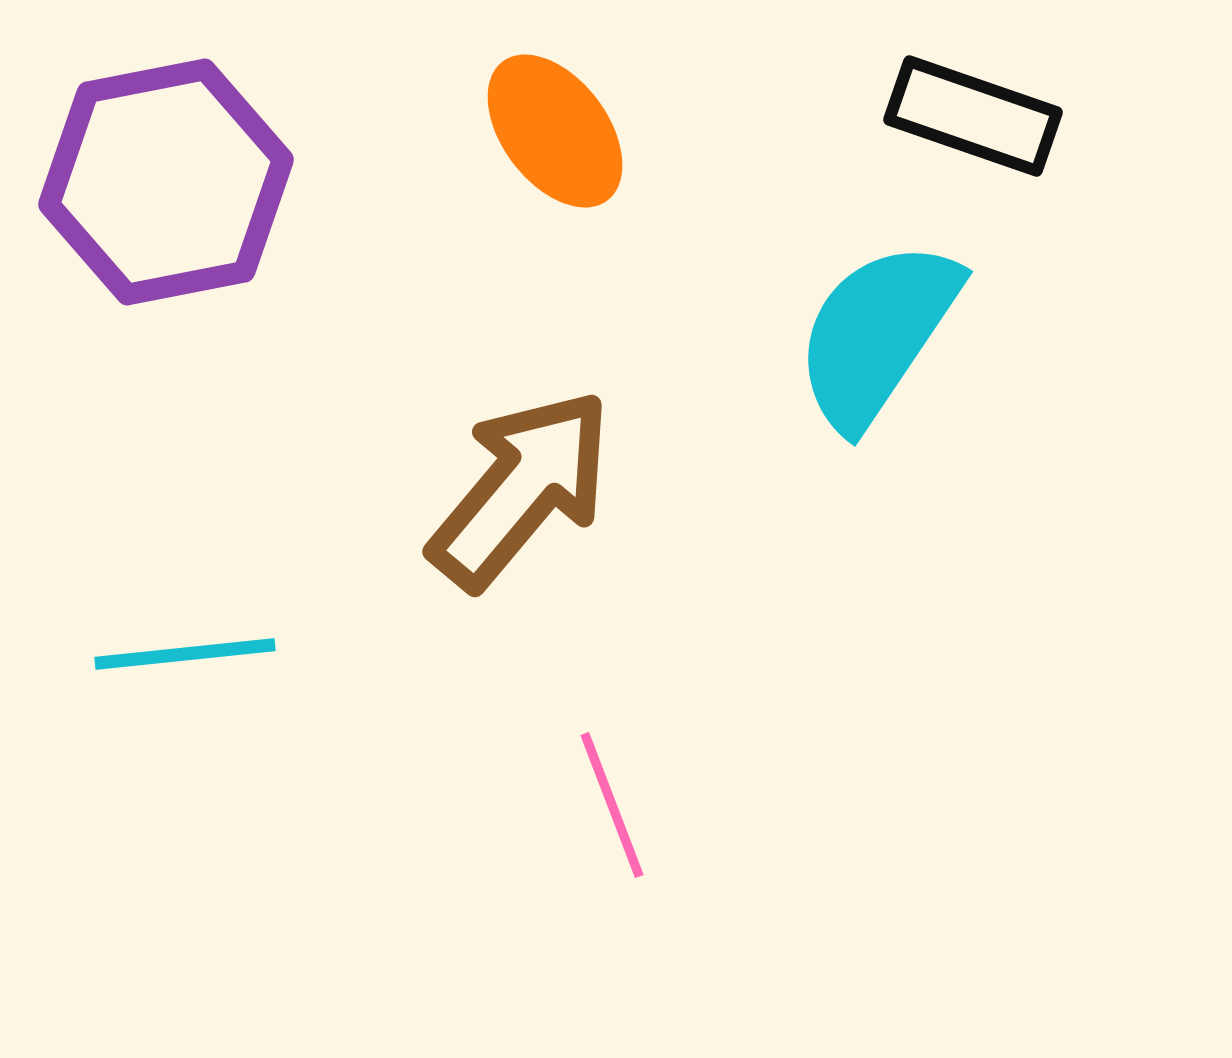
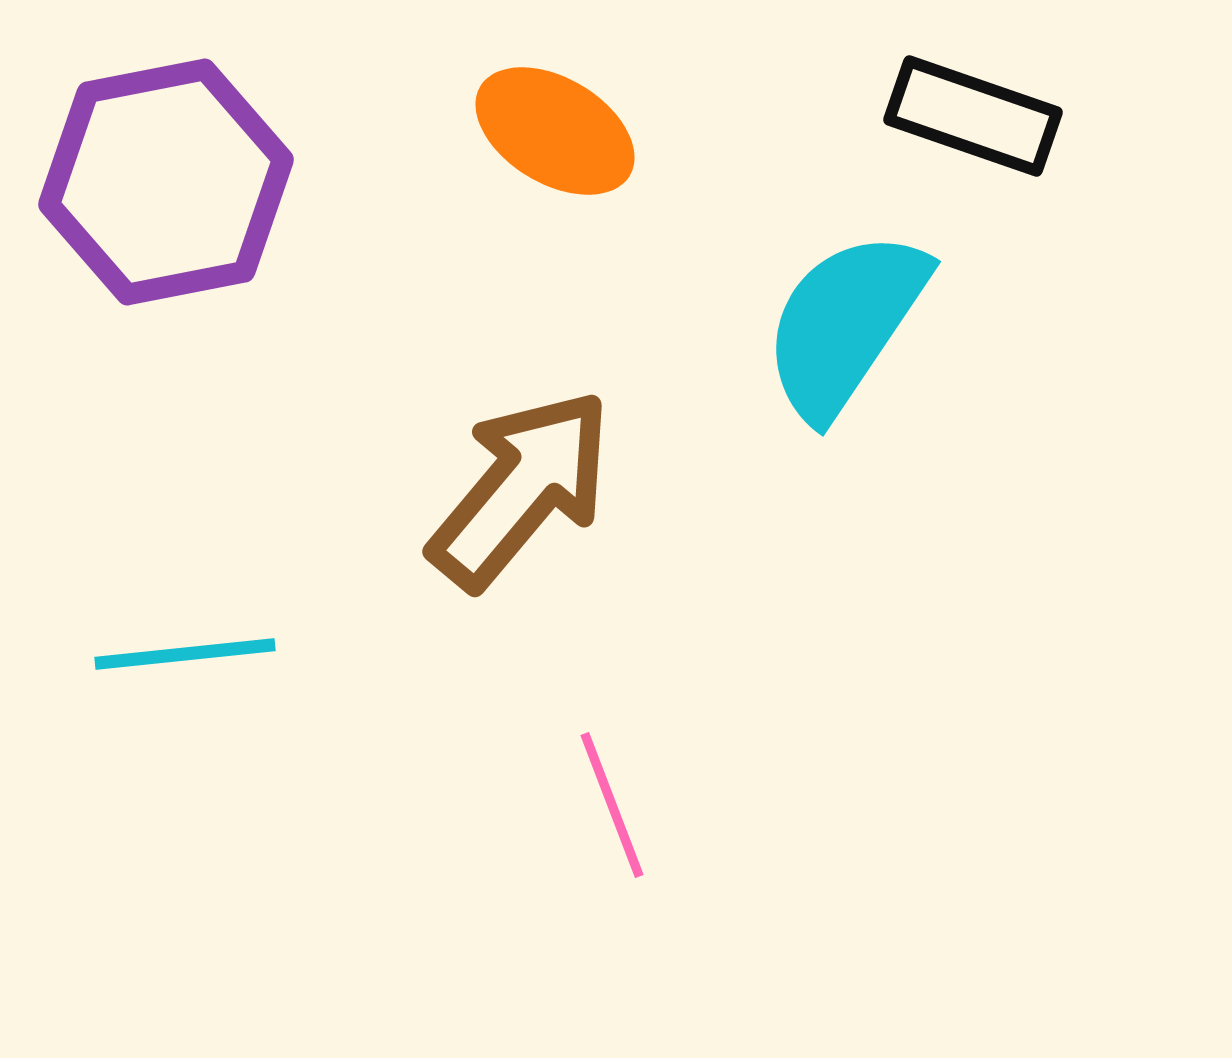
orange ellipse: rotated 22 degrees counterclockwise
cyan semicircle: moved 32 px left, 10 px up
